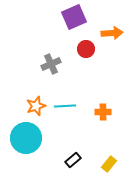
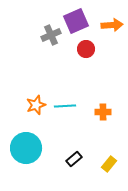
purple square: moved 2 px right, 4 px down
orange arrow: moved 8 px up
gray cross: moved 29 px up
orange star: moved 1 px up
cyan circle: moved 10 px down
black rectangle: moved 1 px right, 1 px up
